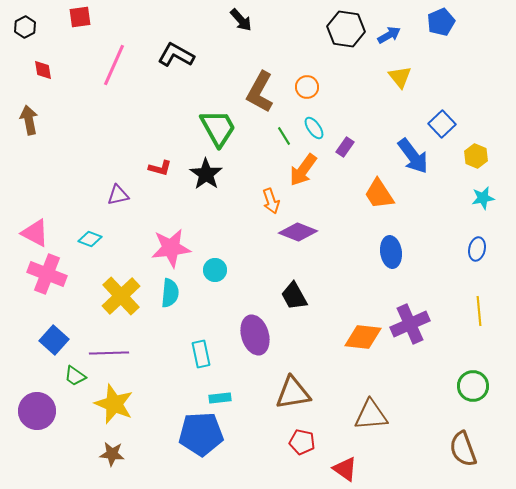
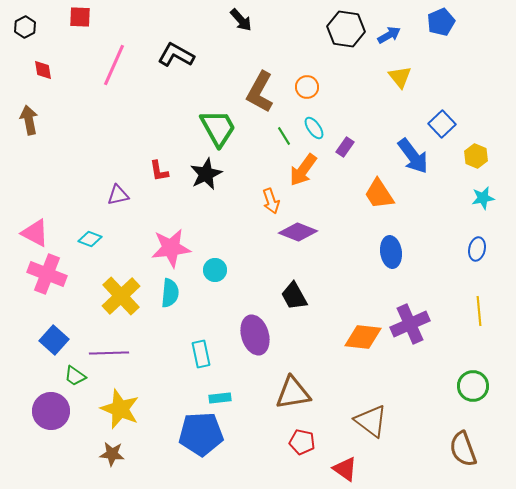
red square at (80, 17): rotated 10 degrees clockwise
red L-shape at (160, 168): moved 1 px left, 3 px down; rotated 65 degrees clockwise
black star at (206, 174): rotated 12 degrees clockwise
yellow star at (114, 404): moved 6 px right, 5 px down
purple circle at (37, 411): moved 14 px right
brown triangle at (371, 415): moved 6 px down; rotated 42 degrees clockwise
